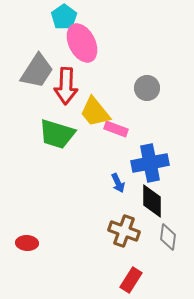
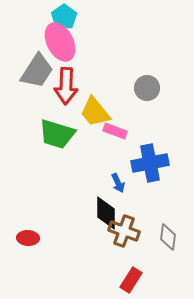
pink ellipse: moved 22 px left, 1 px up
pink rectangle: moved 1 px left, 2 px down
black diamond: moved 46 px left, 12 px down
red ellipse: moved 1 px right, 5 px up
